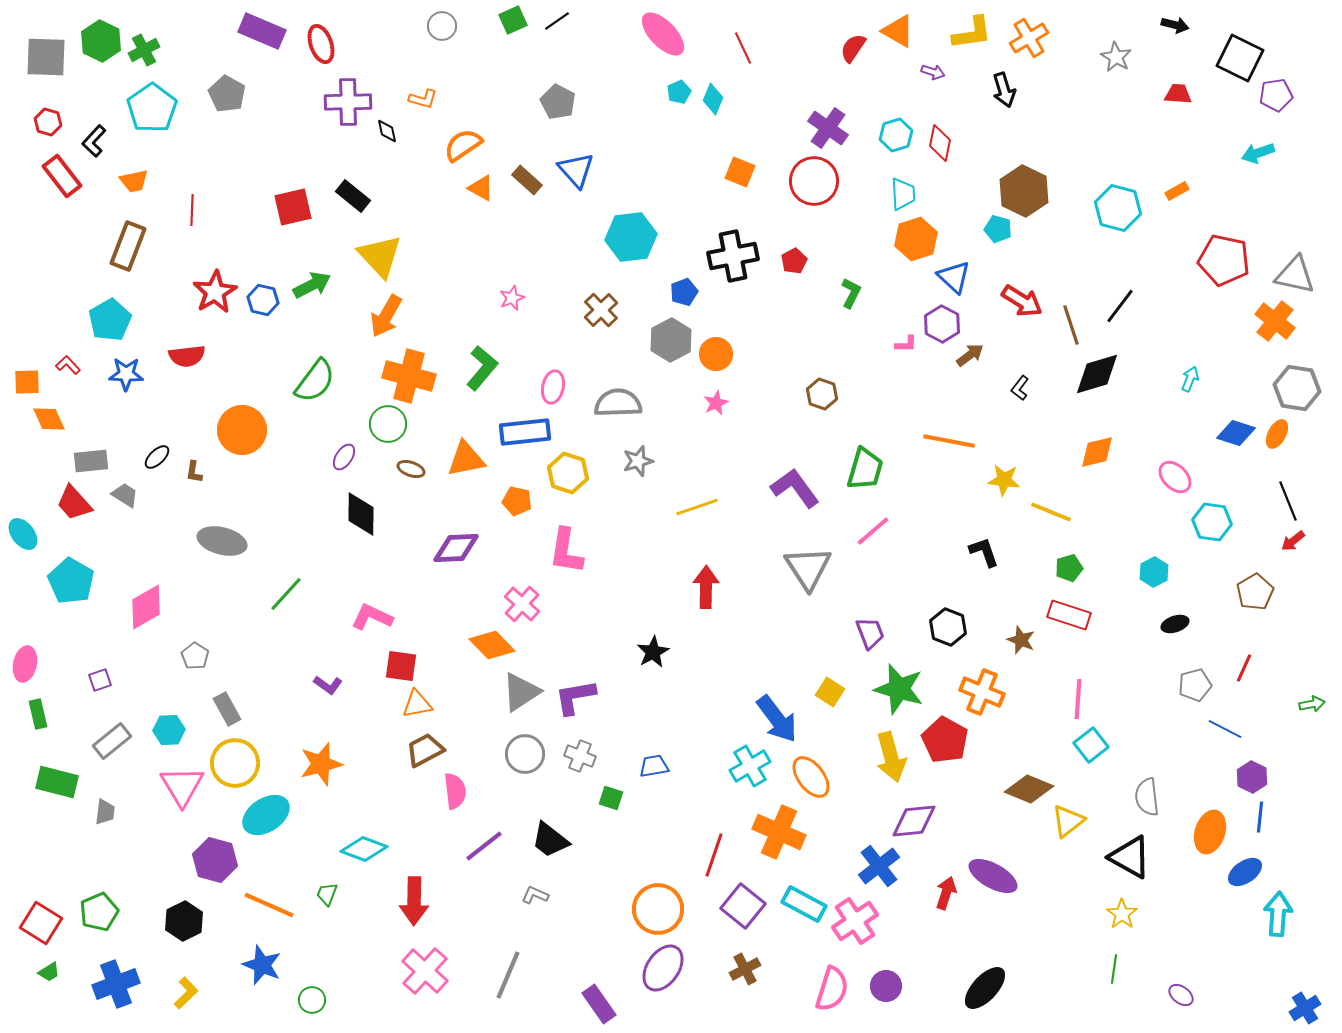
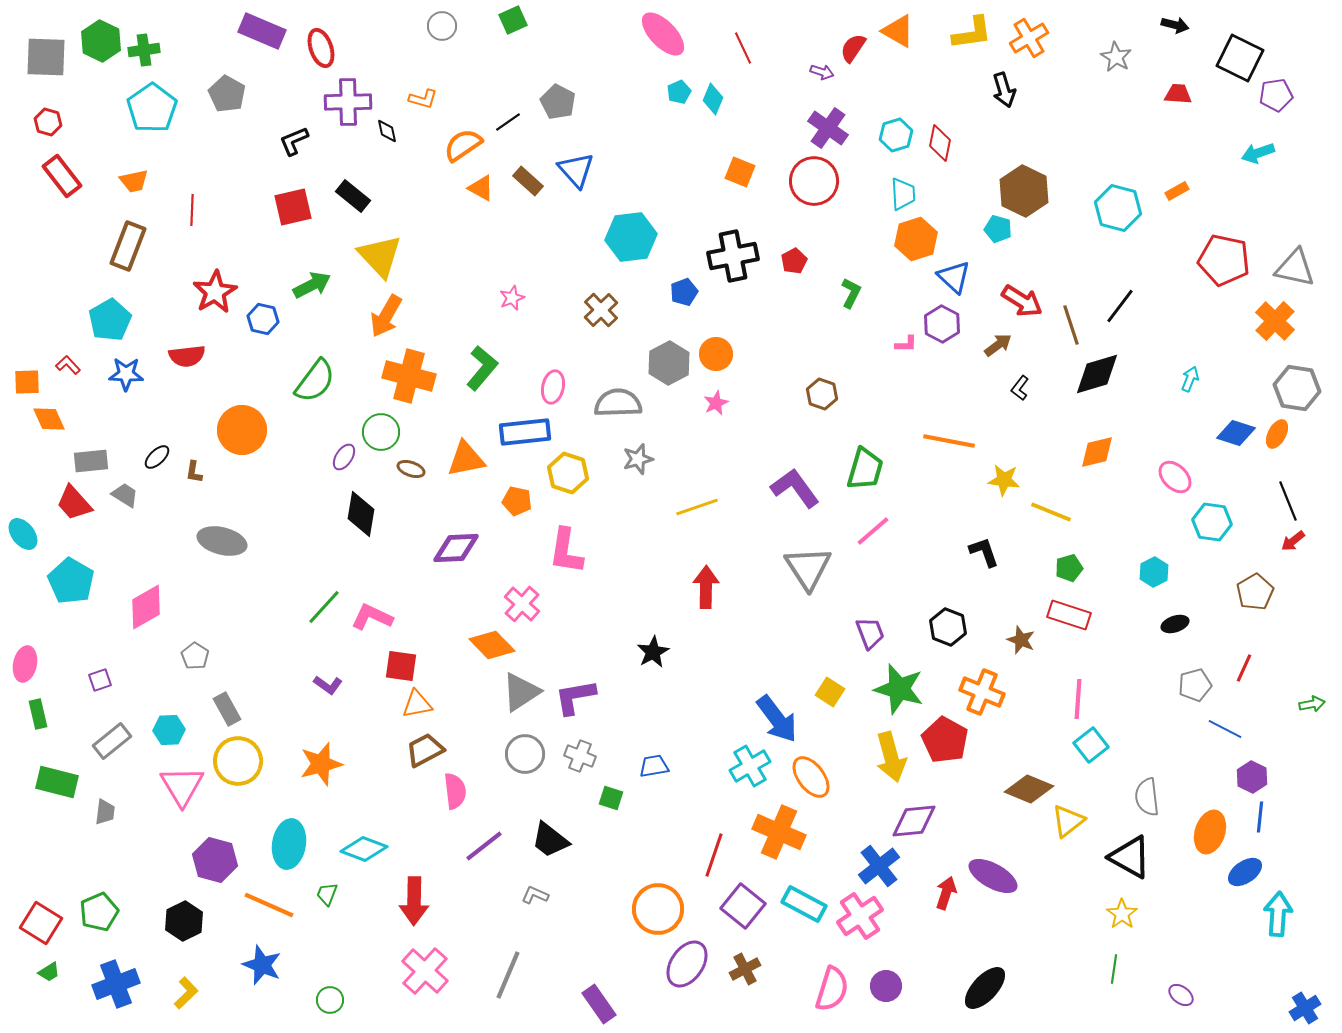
black line at (557, 21): moved 49 px left, 101 px down
red ellipse at (321, 44): moved 4 px down
green cross at (144, 50): rotated 20 degrees clockwise
purple arrow at (933, 72): moved 111 px left
black L-shape at (94, 141): moved 200 px right; rotated 24 degrees clockwise
brown rectangle at (527, 180): moved 1 px right, 1 px down
gray triangle at (1295, 275): moved 7 px up
blue hexagon at (263, 300): moved 19 px down
orange cross at (1275, 321): rotated 6 degrees clockwise
gray hexagon at (671, 340): moved 2 px left, 23 px down
brown arrow at (970, 355): moved 28 px right, 10 px up
green circle at (388, 424): moved 7 px left, 8 px down
gray star at (638, 461): moved 2 px up
black diamond at (361, 514): rotated 9 degrees clockwise
green line at (286, 594): moved 38 px right, 13 px down
yellow circle at (235, 763): moved 3 px right, 2 px up
cyan ellipse at (266, 815): moved 23 px right, 29 px down; rotated 48 degrees counterclockwise
pink cross at (855, 921): moved 5 px right, 5 px up
purple ellipse at (663, 968): moved 24 px right, 4 px up
green circle at (312, 1000): moved 18 px right
